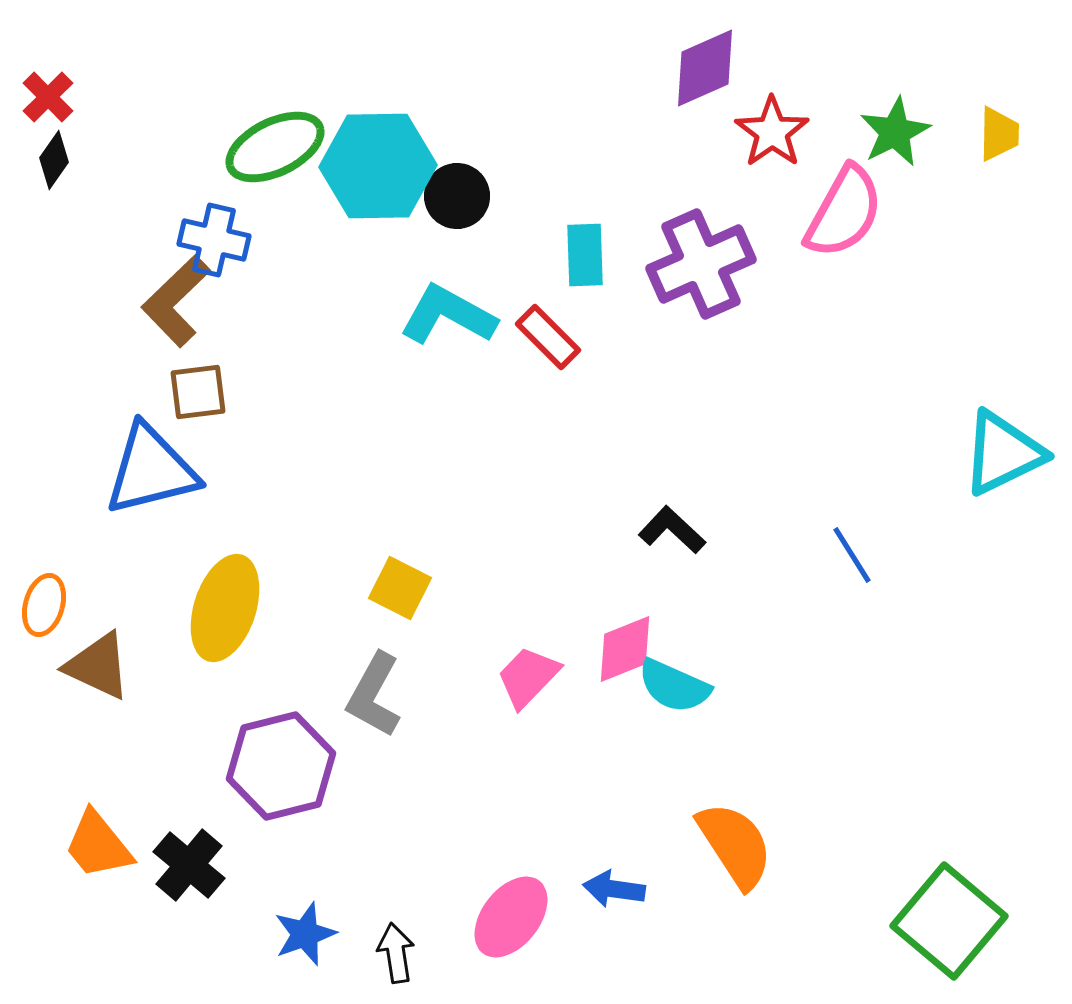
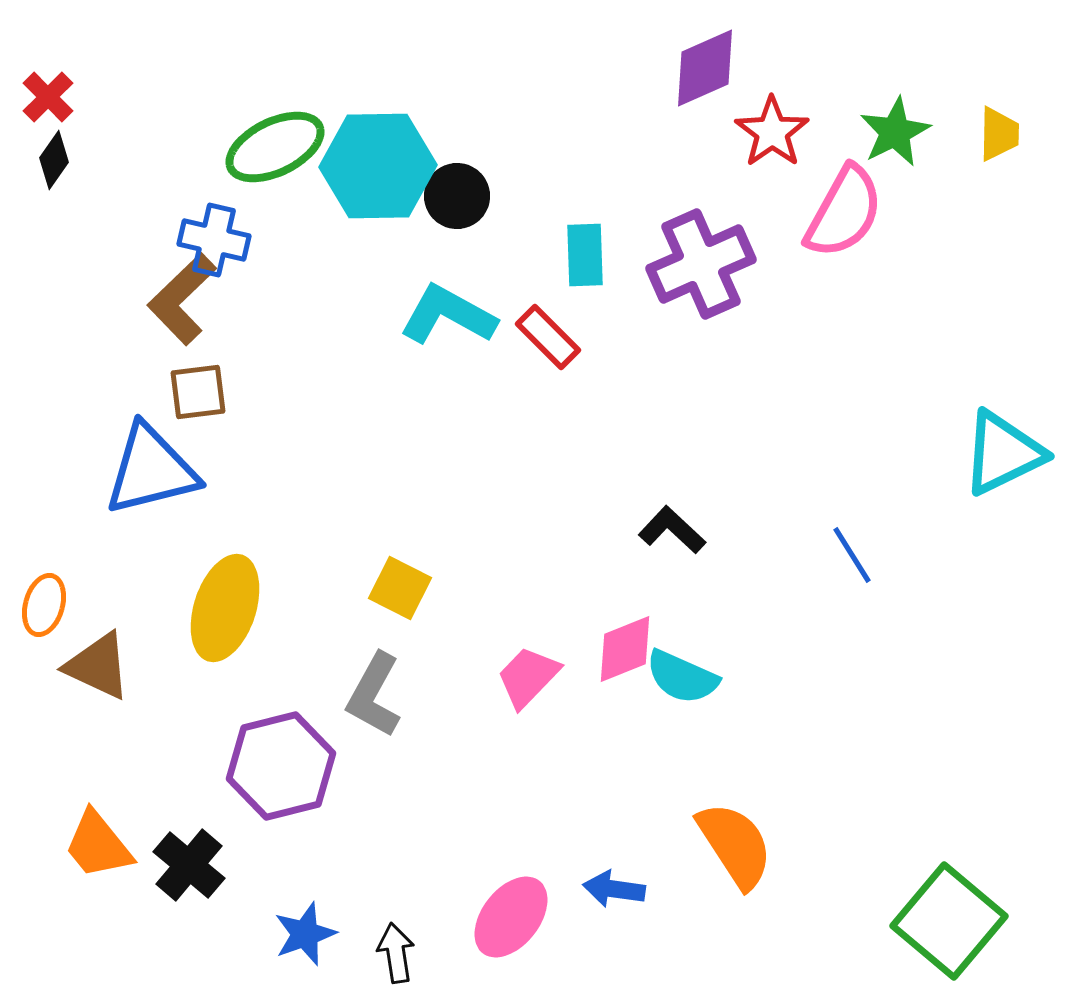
brown L-shape: moved 6 px right, 2 px up
cyan semicircle: moved 8 px right, 9 px up
